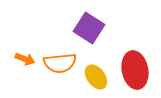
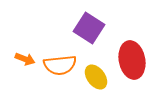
orange semicircle: moved 2 px down
red ellipse: moved 3 px left, 10 px up
